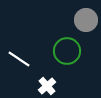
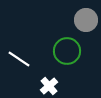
white cross: moved 2 px right
